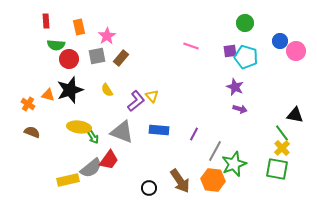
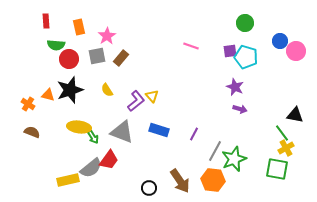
blue rectangle: rotated 12 degrees clockwise
yellow cross: moved 4 px right; rotated 14 degrees clockwise
green star: moved 5 px up
